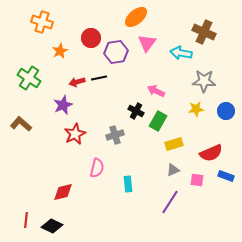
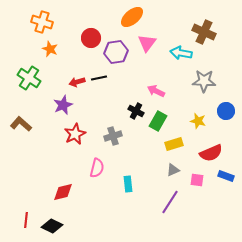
orange ellipse: moved 4 px left
orange star: moved 10 px left, 2 px up; rotated 21 degrees counterclockwise
yellow star: moved 2 px right, 12 px down; rotated 21 degrees clockwise
gray cross: moved 2 px left, 1 px down
